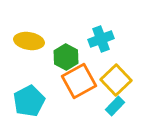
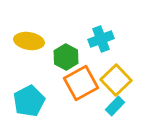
orange square: moved 2 px right, 2 px down
